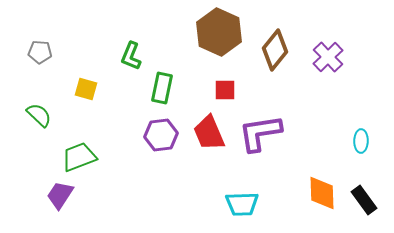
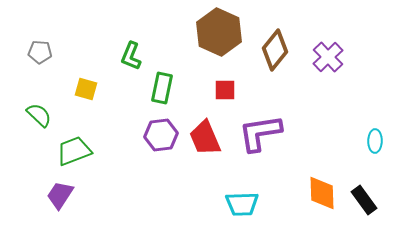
red trapezoid: moved 4 px left, 5 px down
cyan ellipse: moved 14 px right
green trapezoid: moved 5 px left, 6 px up
